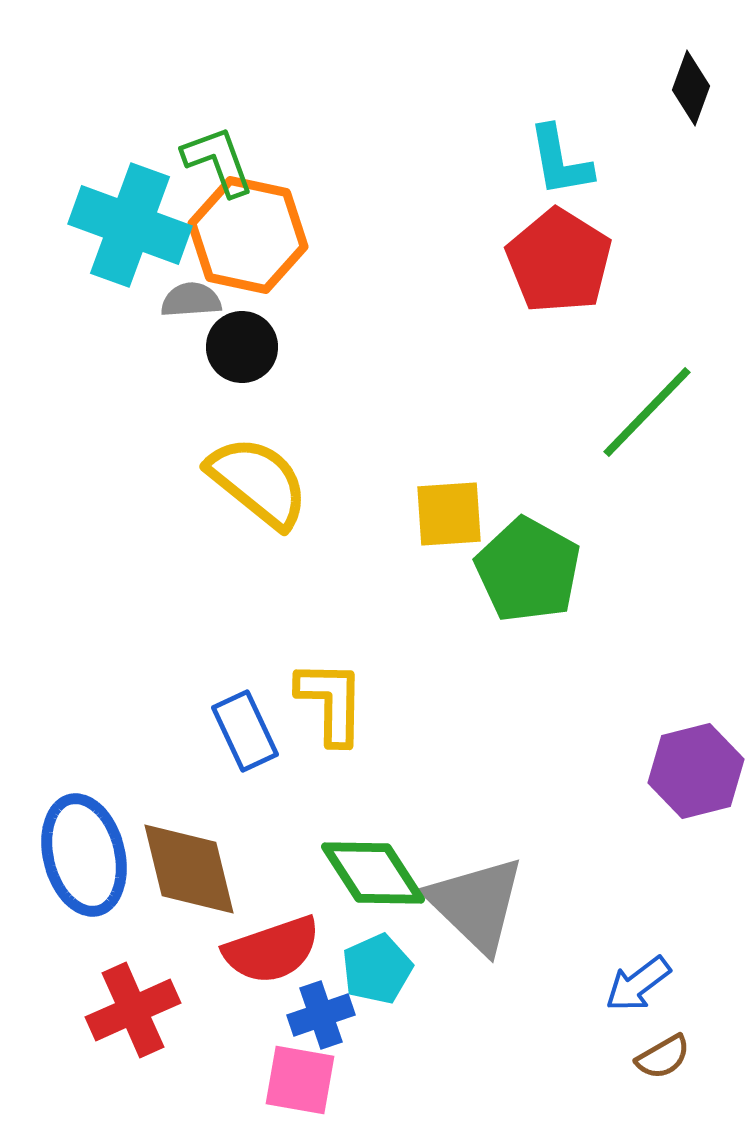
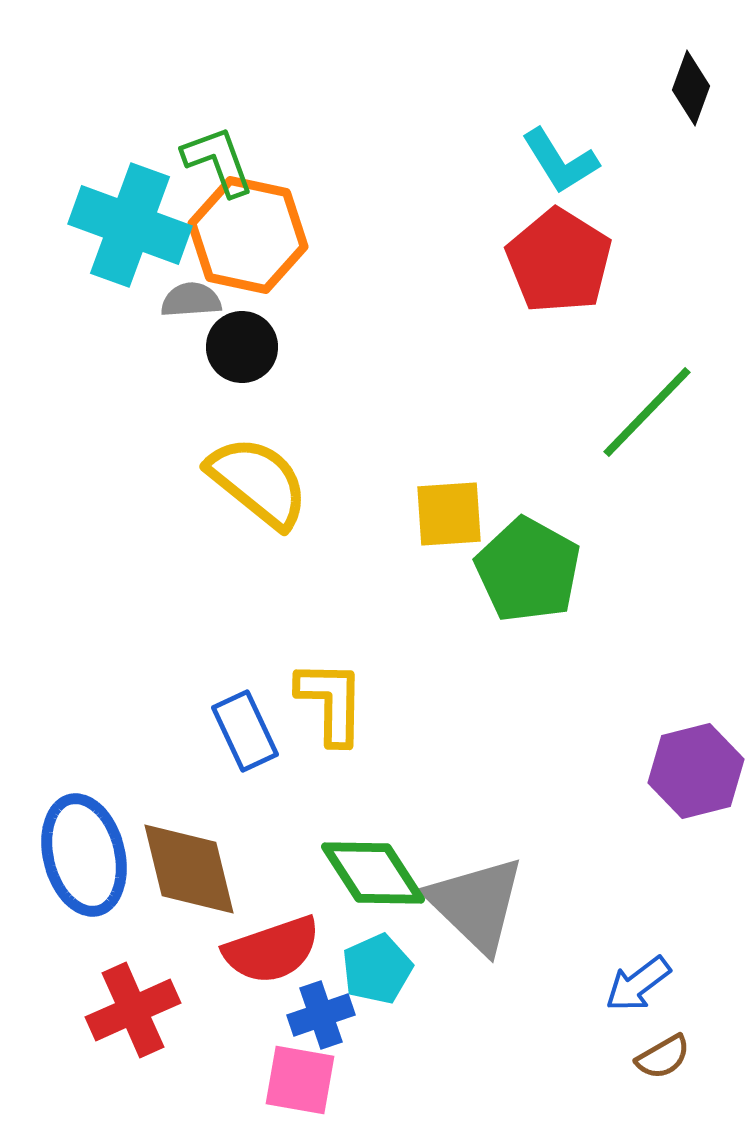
cyan L-shape: rotated 22 degrees counterclockwise
